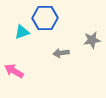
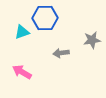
pink arrow: moved 8 px right, 1 px down
